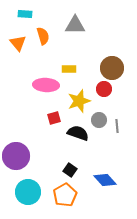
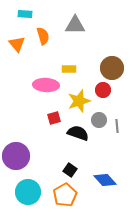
orange triangle: moved 1 px left, 1 px down
red circle: moved 1 px left, 1 px down
